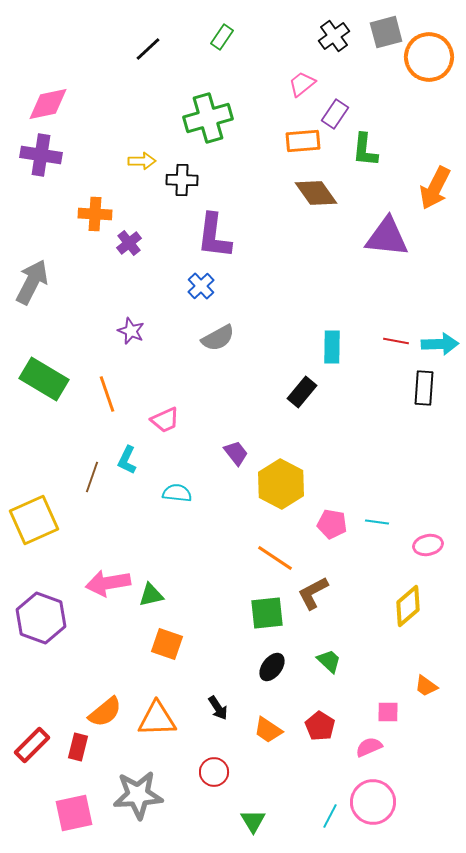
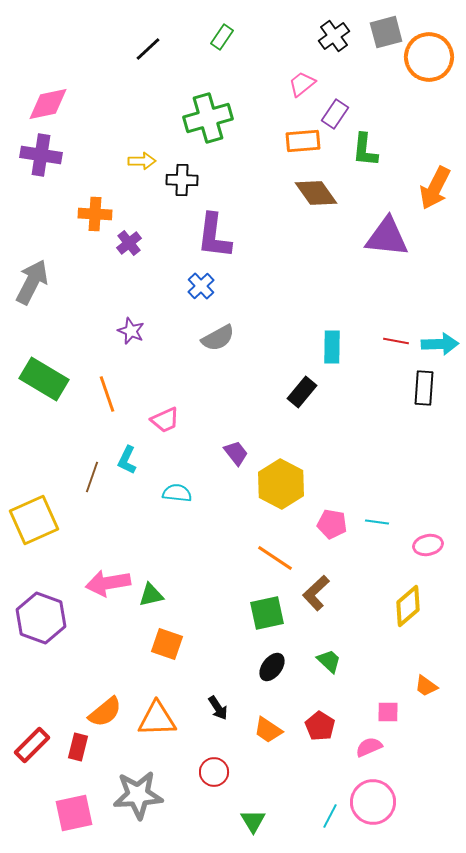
brown L-shape at (313, 593): moved 3 px right; rotated 15 degrees counterclockwise
green square at (267, 613): rotated 6 degrees counterclockwise
